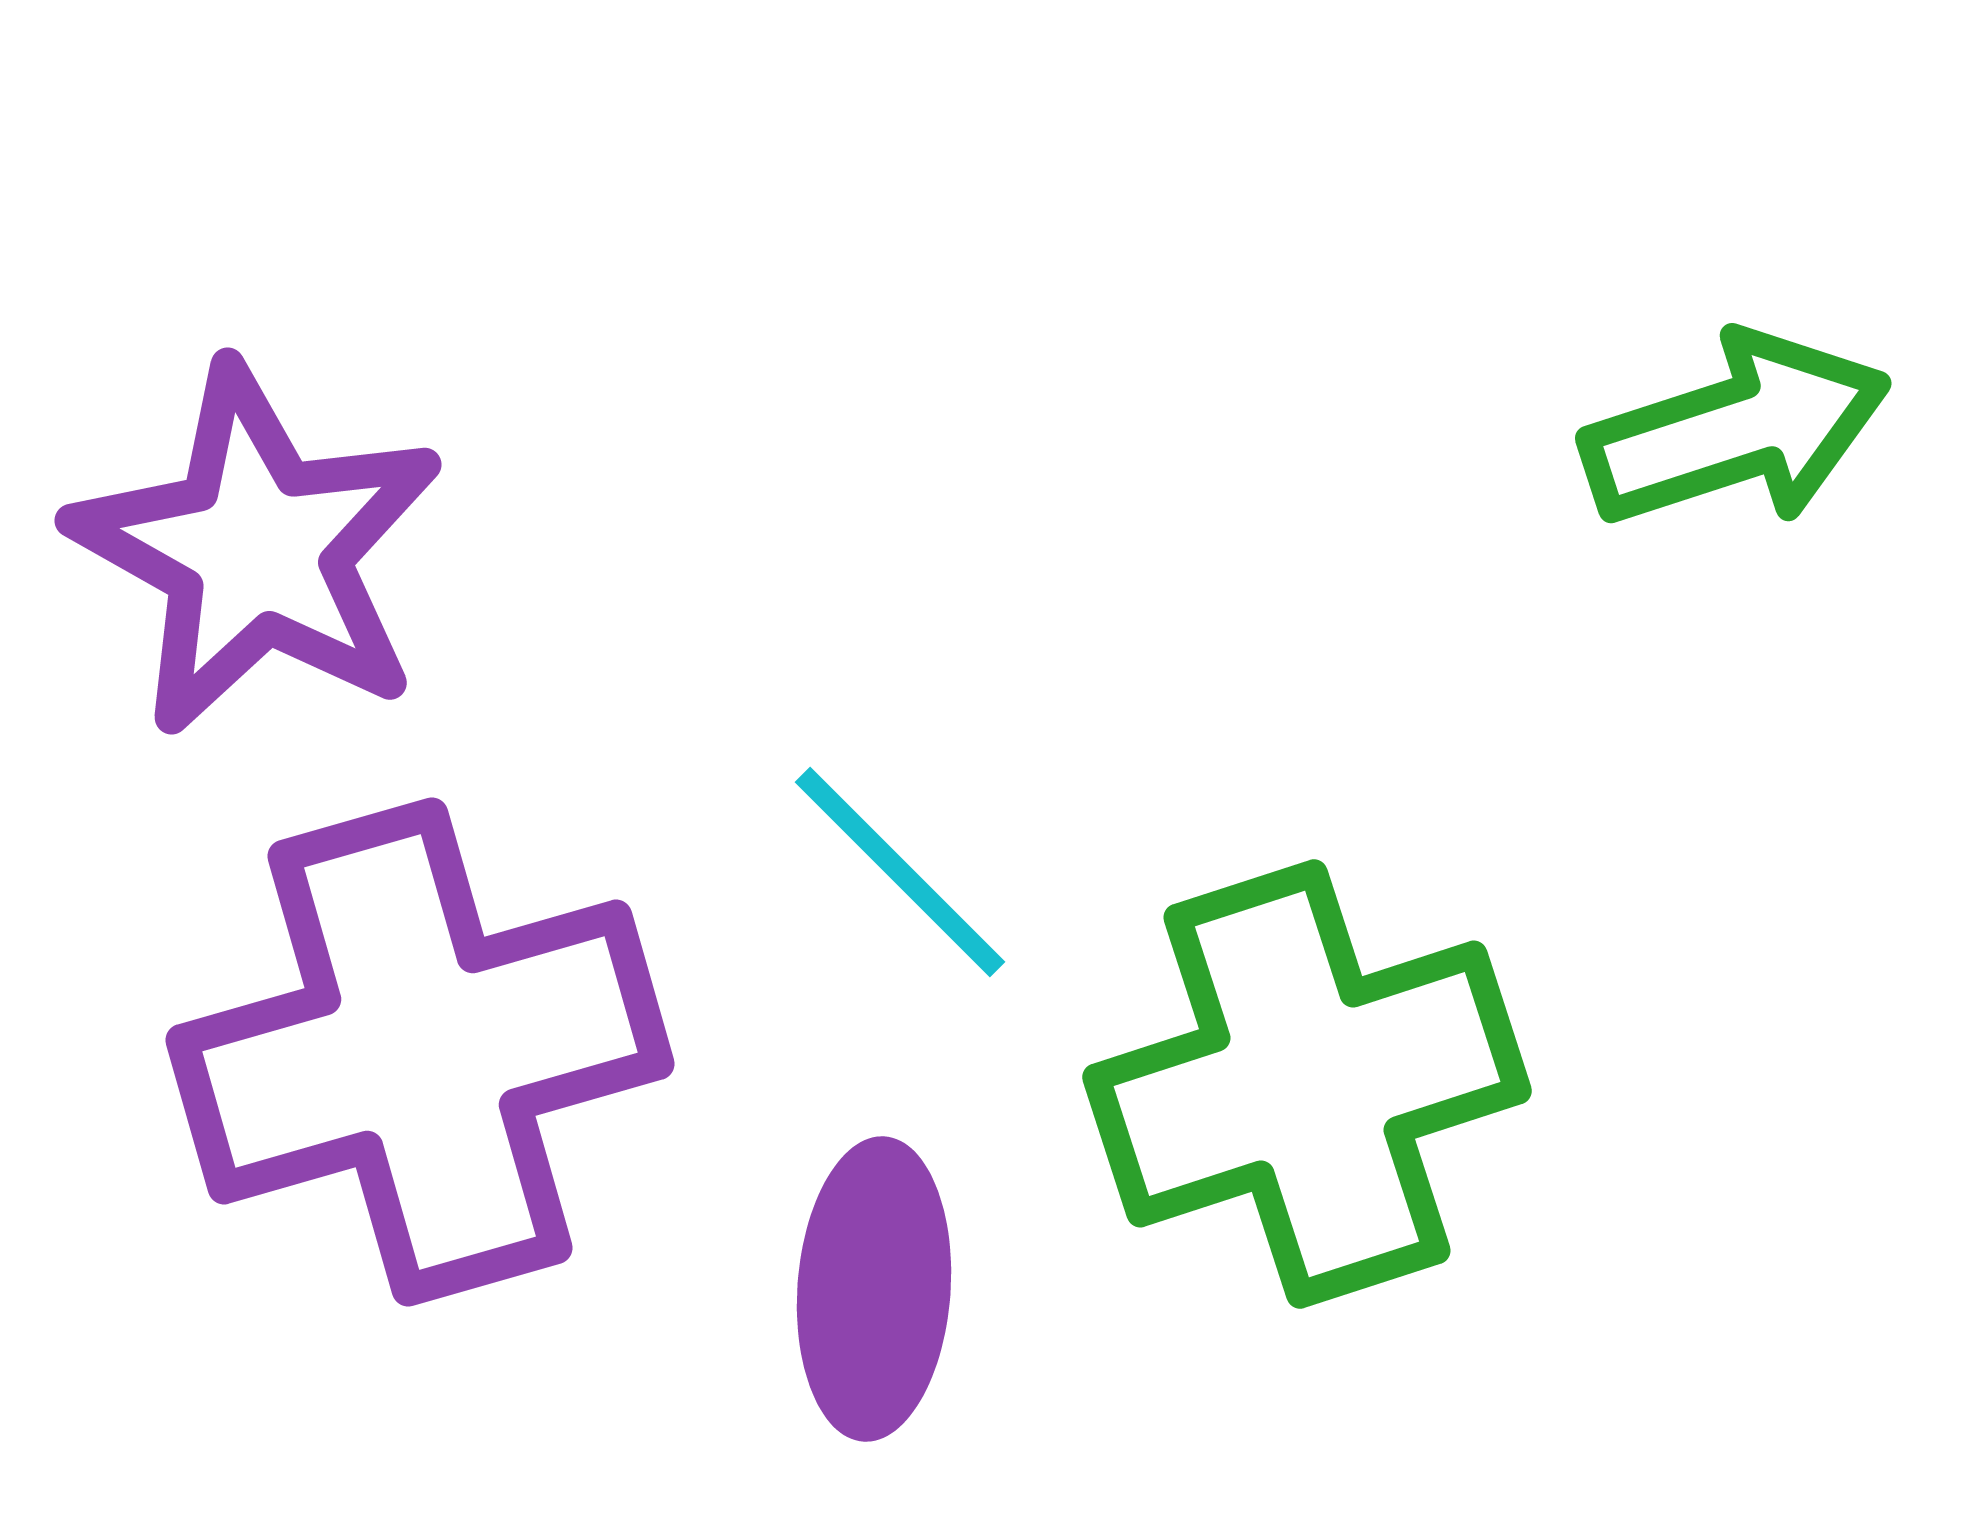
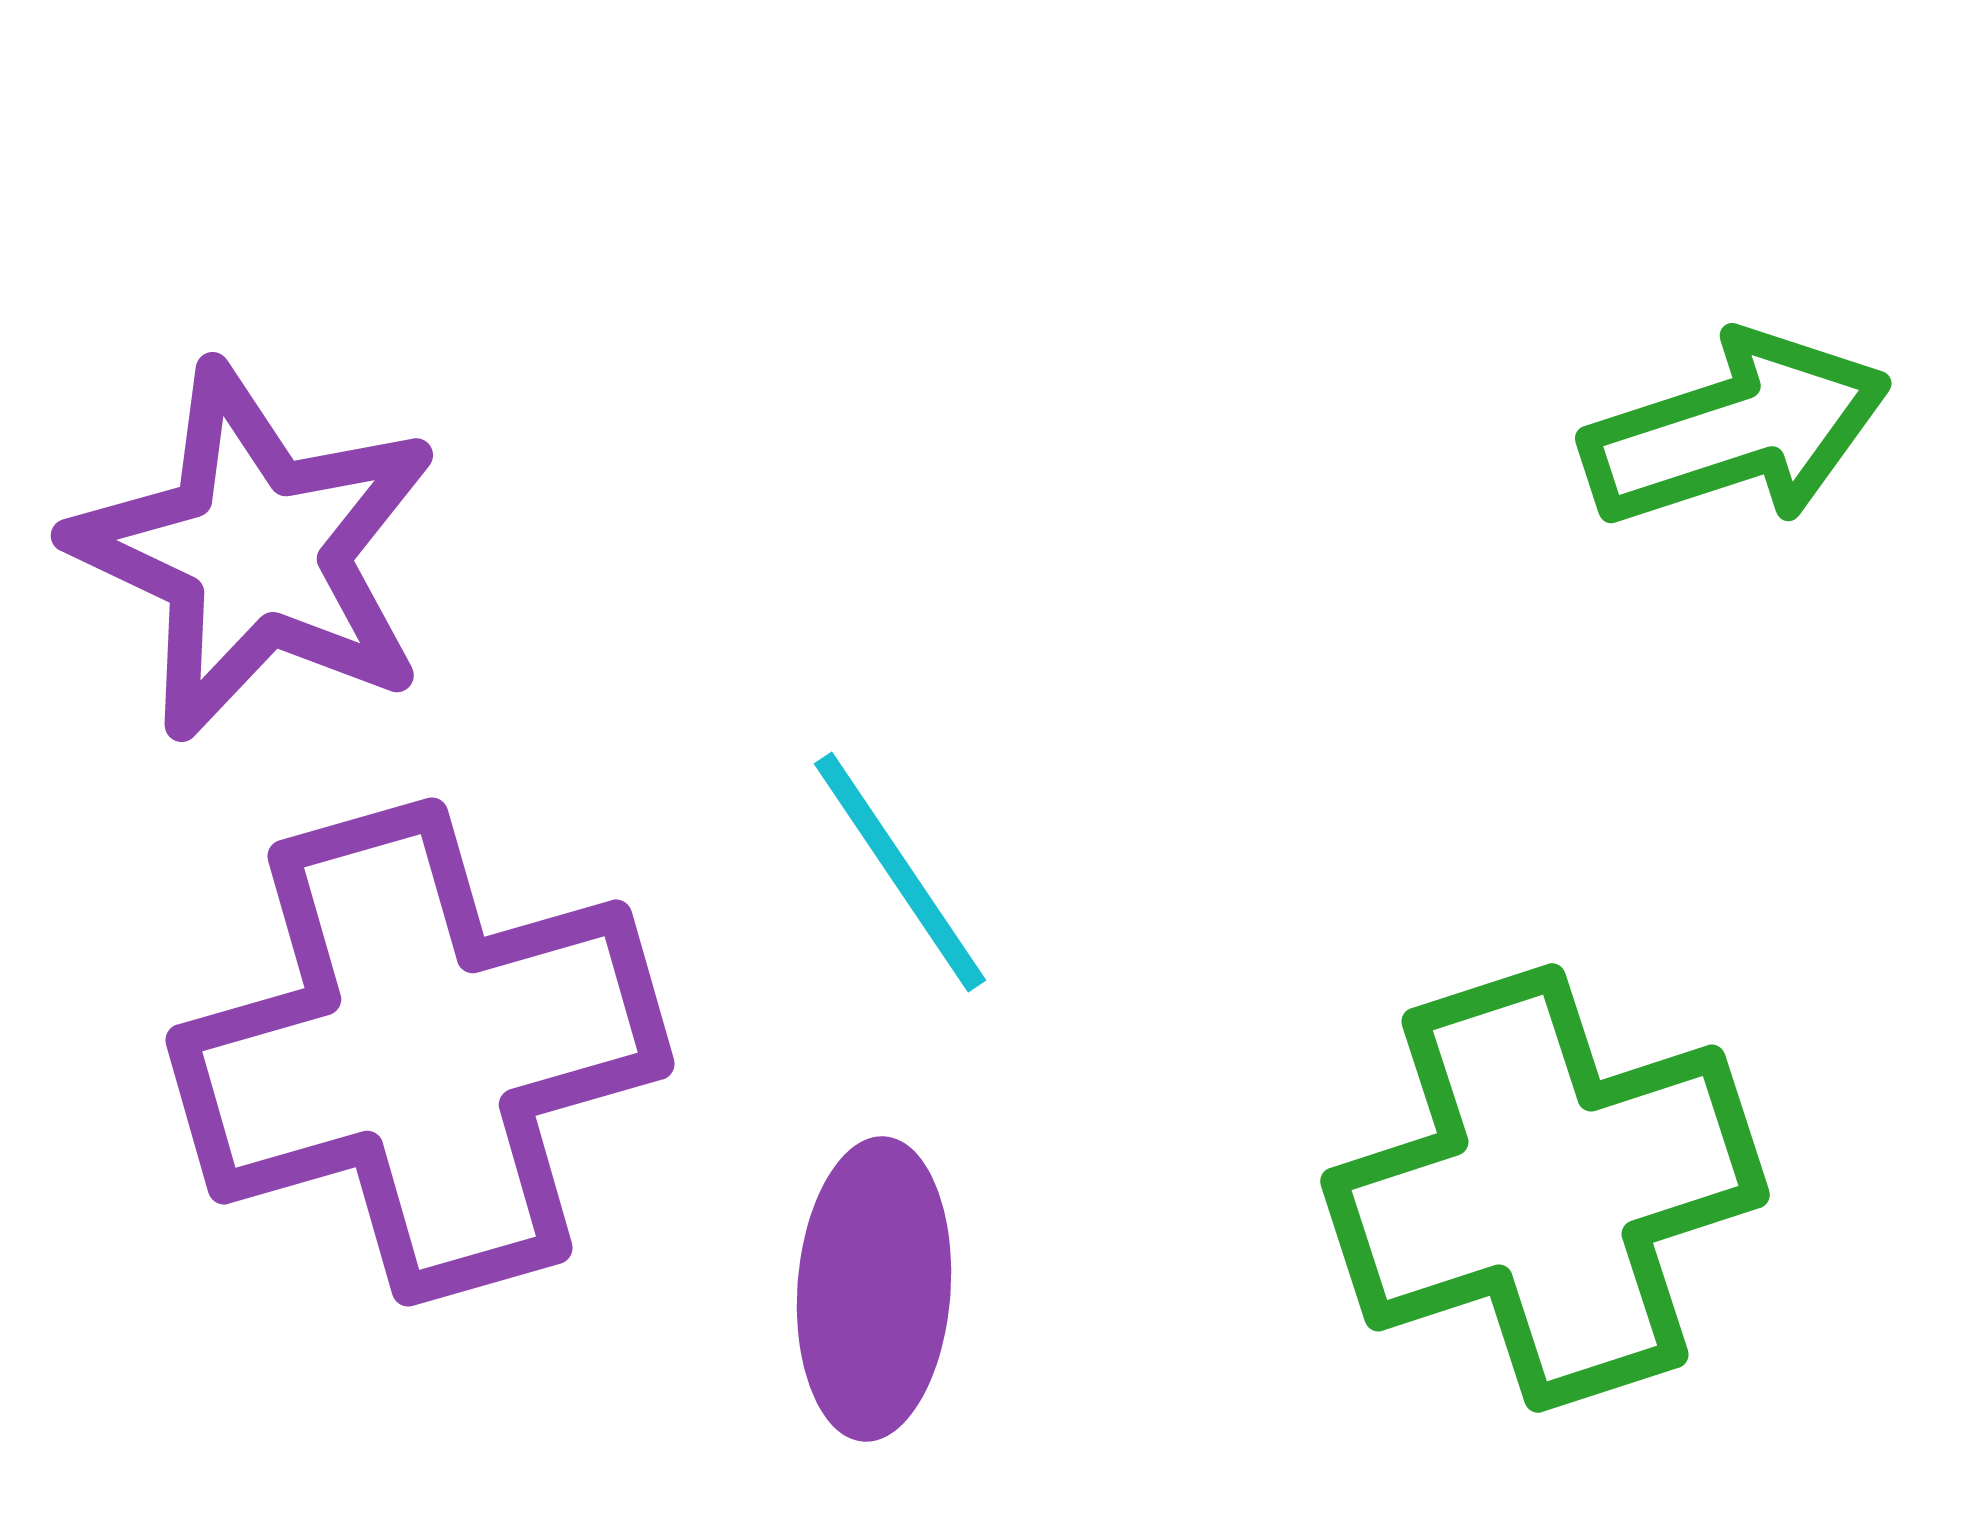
purple star: moved 2 px left, 2 px down; rotated 4 degrees counterclockwise
cyan line: rotated 11 degrees clockwise
green cross: moved 238 px right, 104 px down
